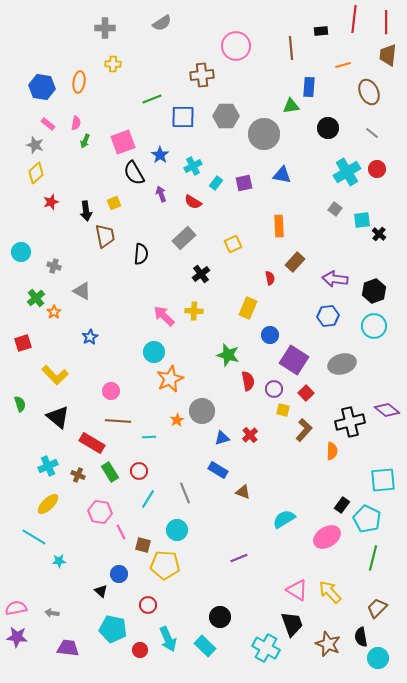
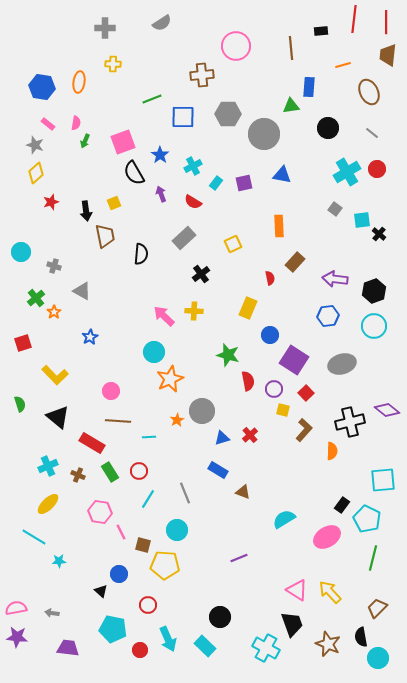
gray hexagon at (226, 116): moved 2 px right, 2 px up
